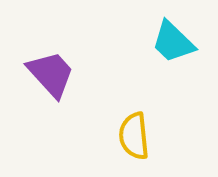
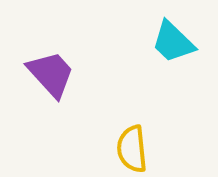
yellow semicircle: moved 2 px left, 13 px down
